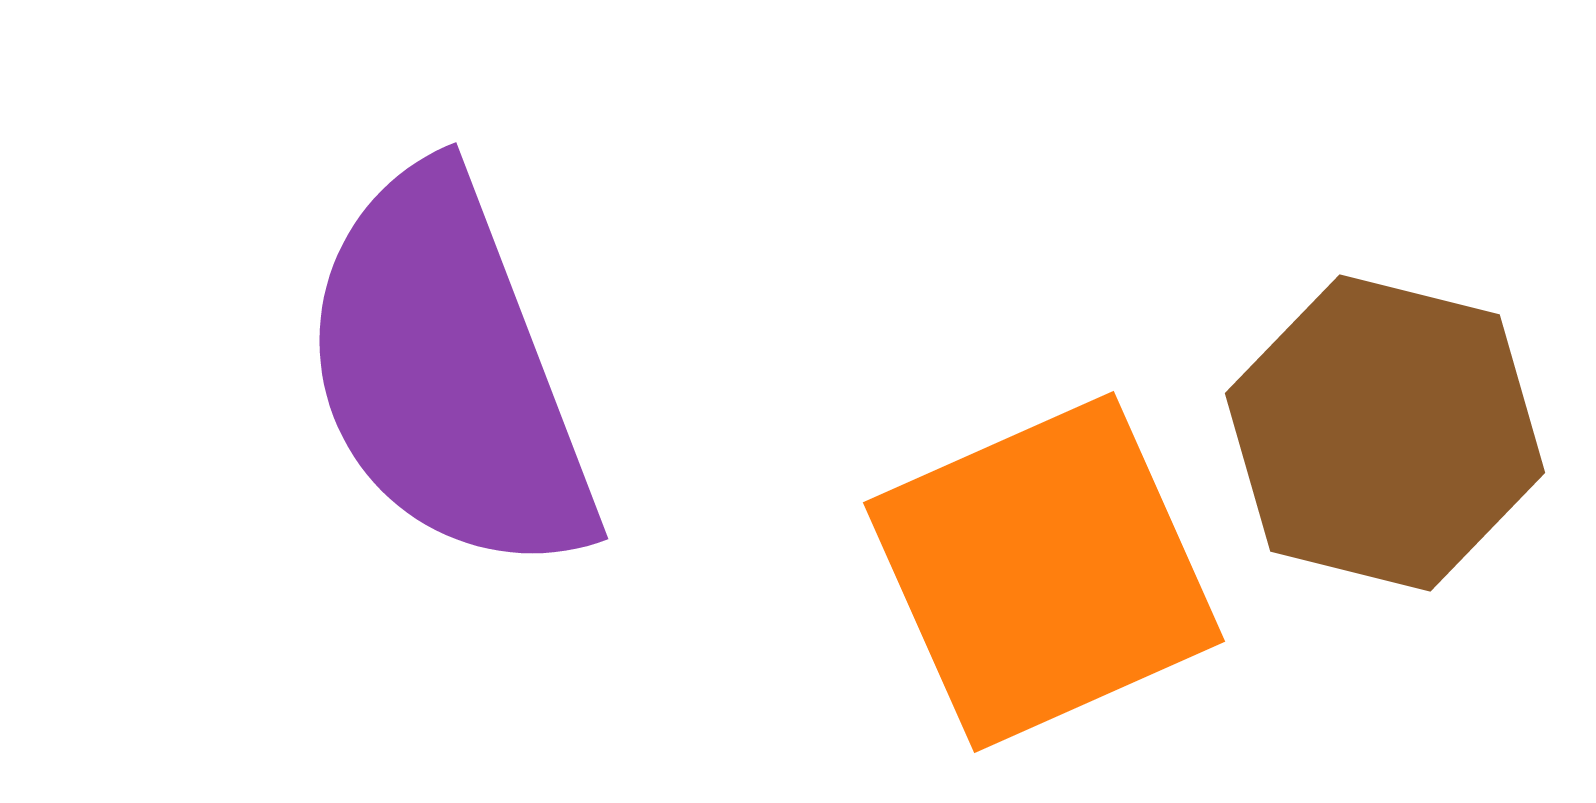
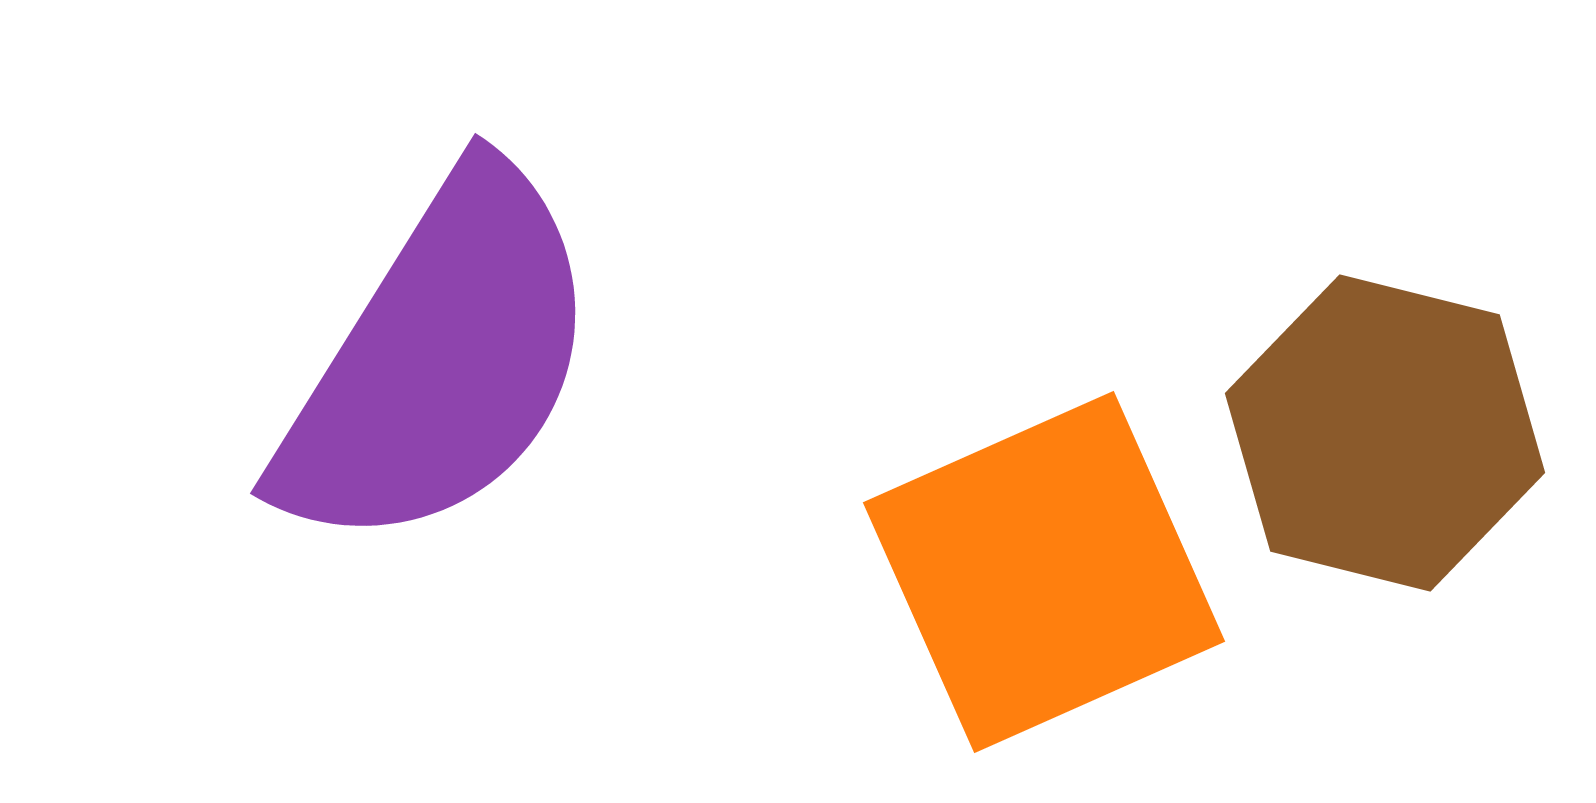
purple semicircle: moved 9 px left, 12 px up; rotated 127 degrees counterclockwise
